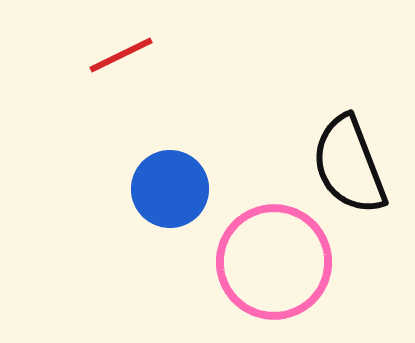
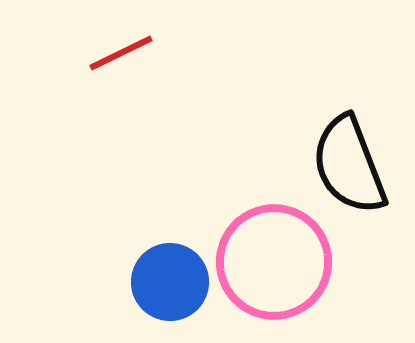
red line: moved 2 px up
blue circle: moved 93 px down
